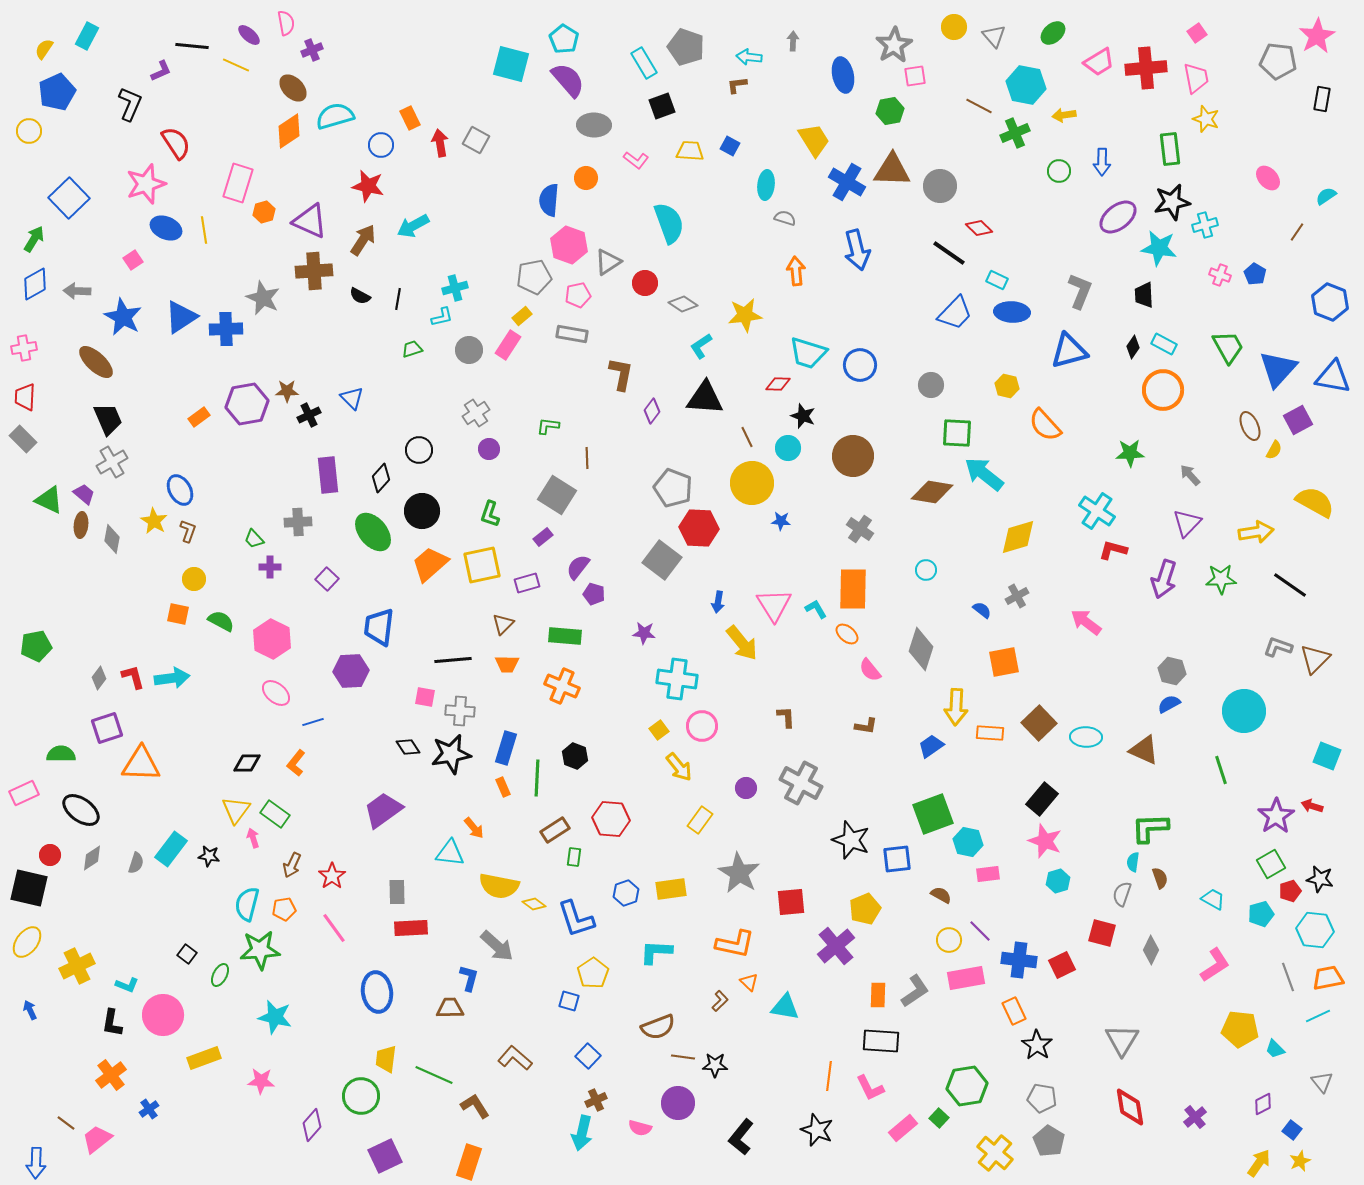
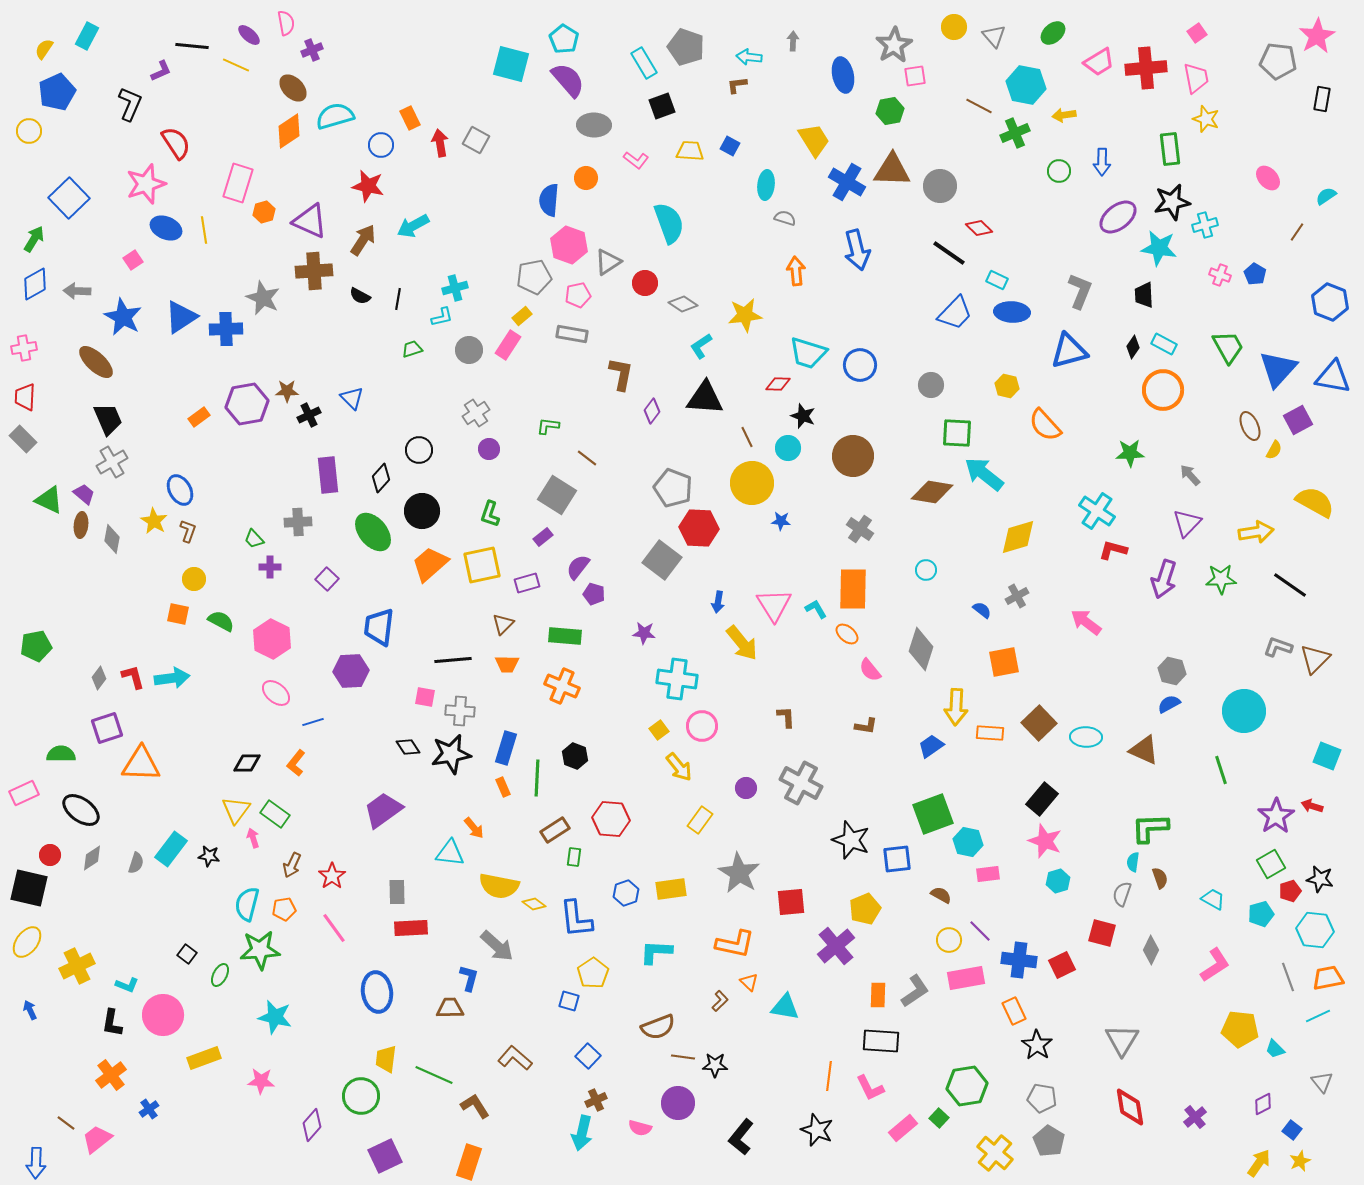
brown line at (587, 458): rotated 50 degrees counterclockwise
blue L-shape at (576, 919): rotated 12 degrees clockwise
